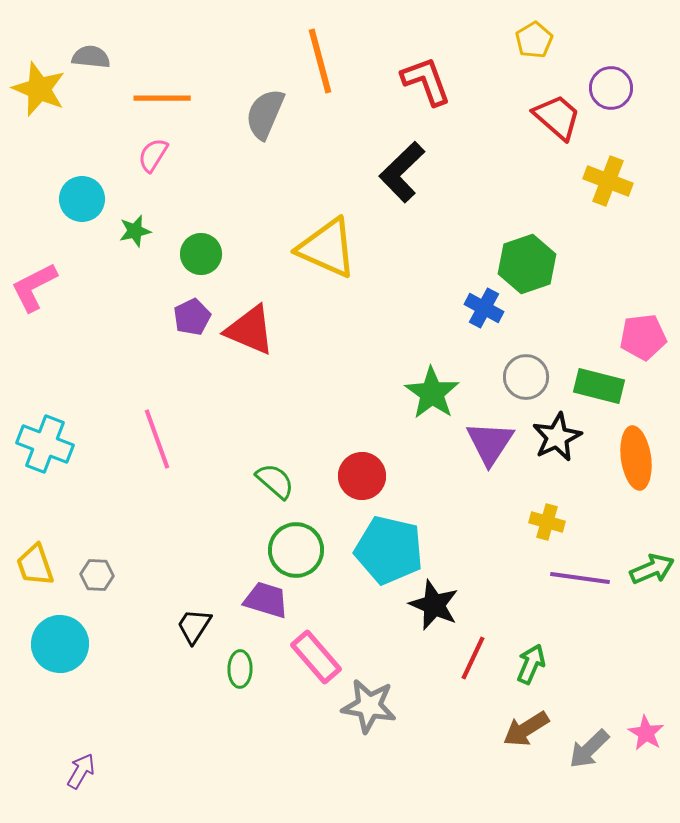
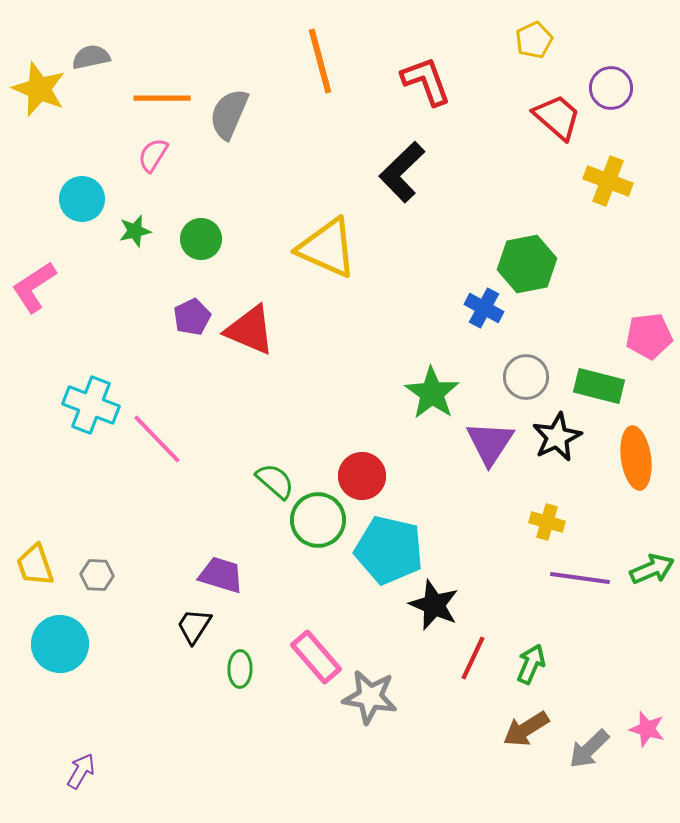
yellow pentagon at (534, 40): rotated 6 degrees clockwise
gray semicircle at (91, 57): rotated 18 degrees counterclockwise
gray semicircle at (265, 114): moved 36 px left
green circle at (201, 254): moved 15 px up
green hexagon at (527, 264): rotated 8 degrees clockwise
pink L-shape at (34, 287): rotated 6 degrees counterclockwise
pink pentagon at (643, 337): moved 6 px right, 1 px up
pink line at (157, 439): rotated 24 degrees counterclockwise
cyan cross at (45, 444): moved 46 px right, 39 px up
green circle at (296, 550): moved 22 px right, 30 px up
purple trapezoid at (266, 600): moved 45 px left, 25 px up
gray star at (369, 706): moved 1 px right, 9 px up
pink star at (646, 733): moved 1 px right, 4 px up; rotated 15 degrees counterclockwise
